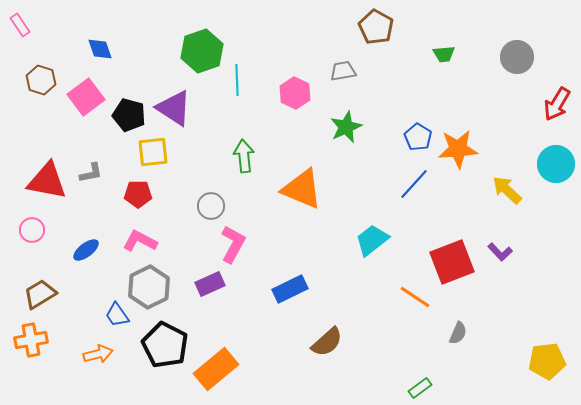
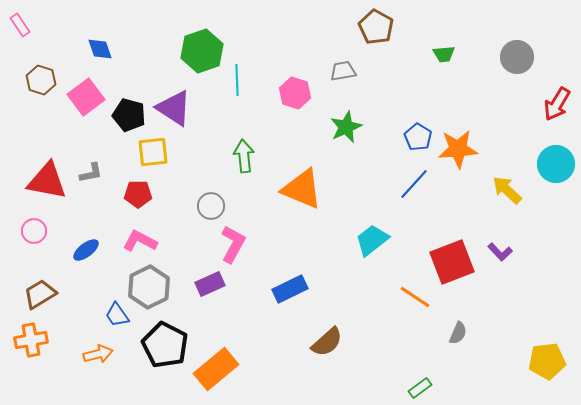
pink hexagon at (295, 93): rotated 8 degrees counterclockwise
pink circle at (32, 230): moved 2 px right, 1 px down
